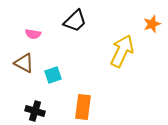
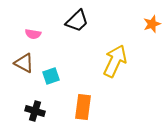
black trapezoid: moved 2 px right
yellow arrow: moved 7 px left, 10 px down
cyan square: moved 2 px left, 1 px down
